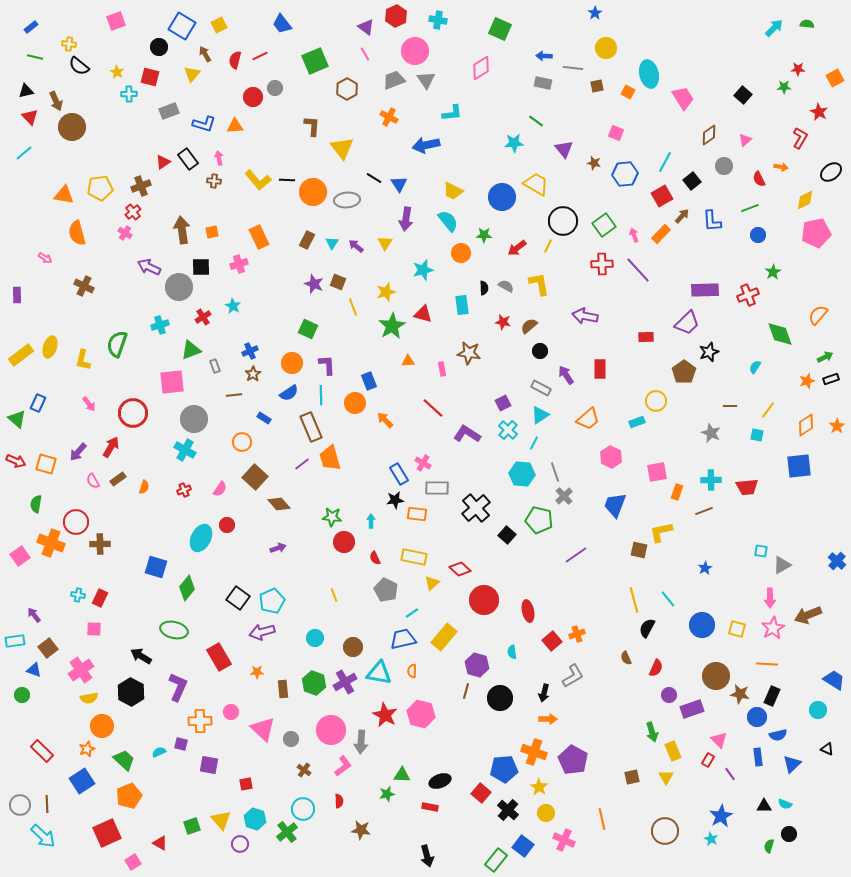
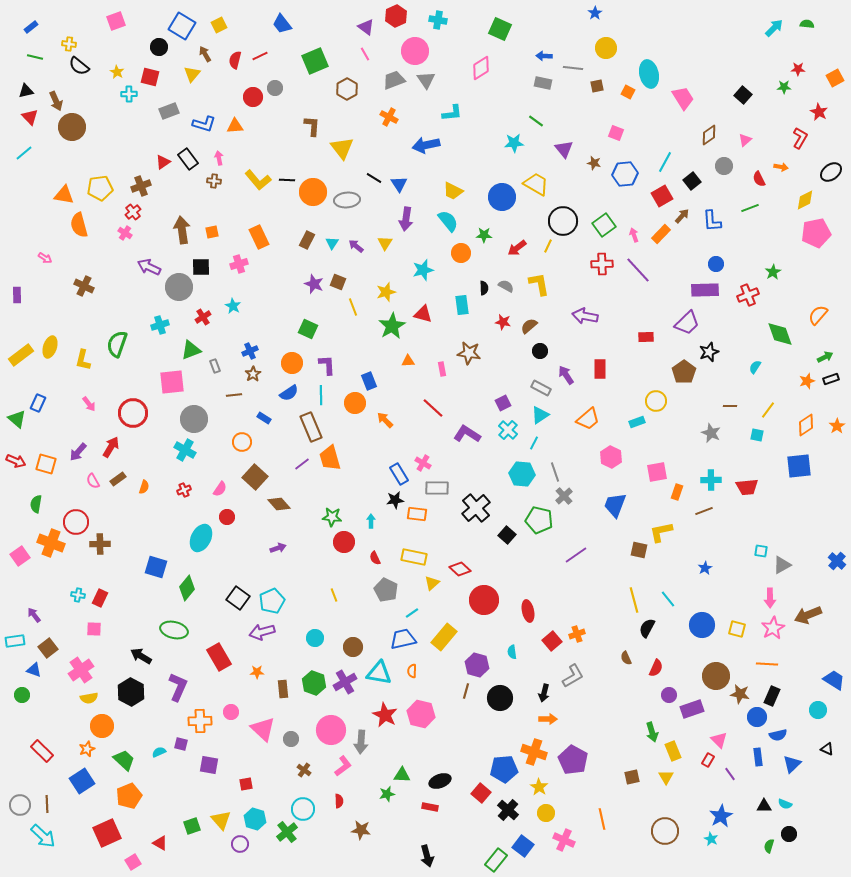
orange semicircle at (77, 233): moved 2 px right, 8 px up
blue circle at (758, 235): moved 42 px left, 29 px down
red circle at (227, 525): moved 8 px up
